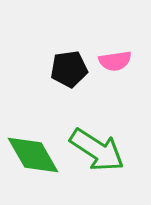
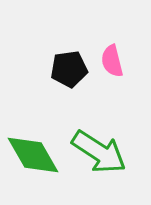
pink semicircle: moved 3 px left; rotated 84 degrees clockwise
green arrow: moved 2 px right, 2 px down
